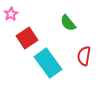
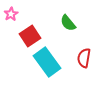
red square: moved 3 px right, 2 px up
red semicircle: moved 2 px down
cyan rectangle: moved 1 px left, 1 px up
